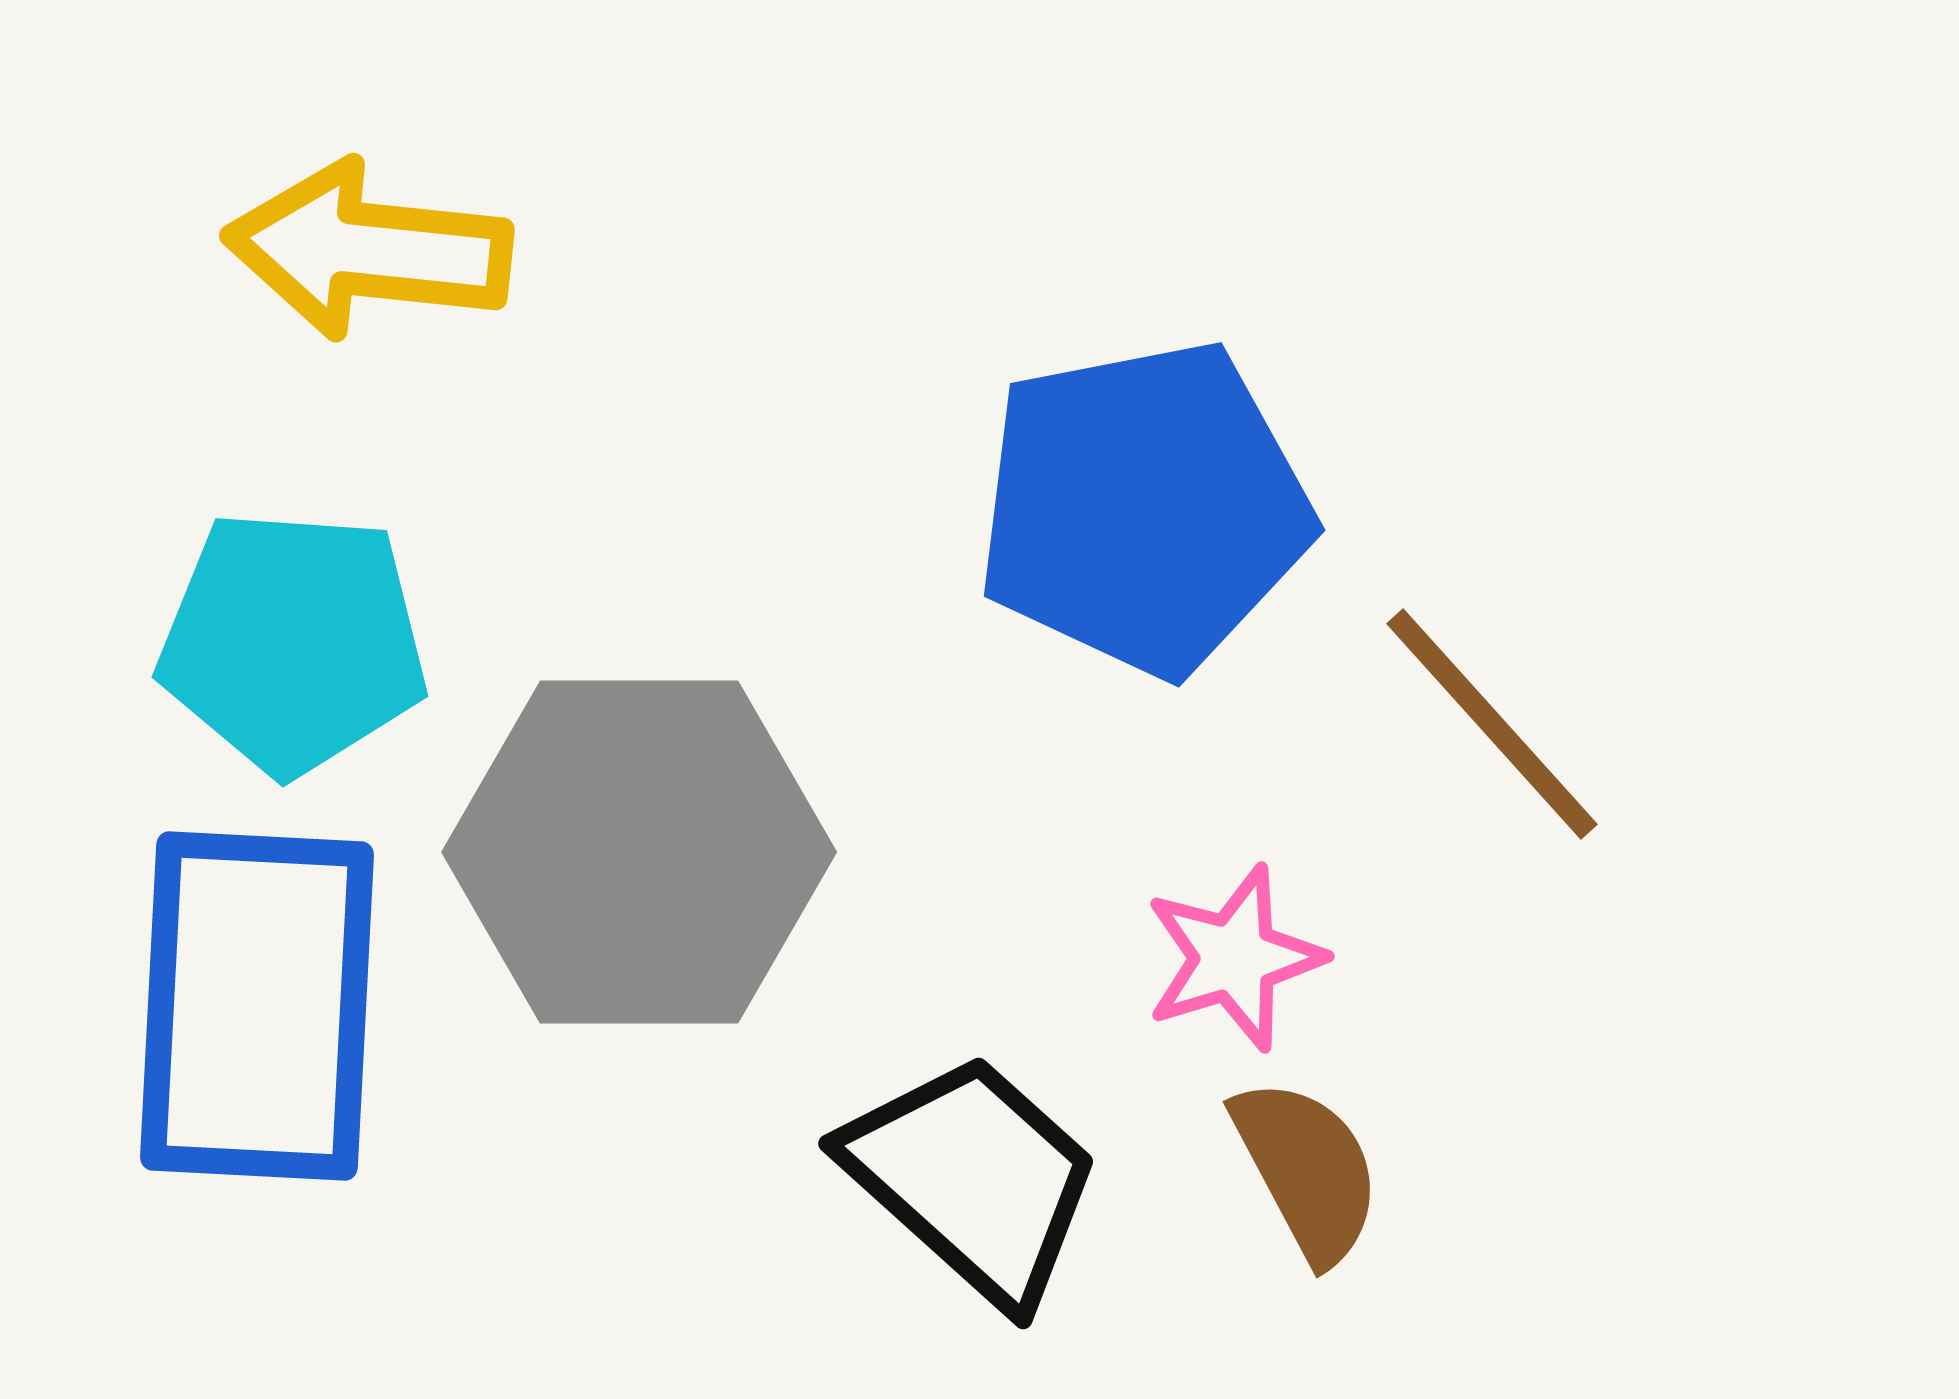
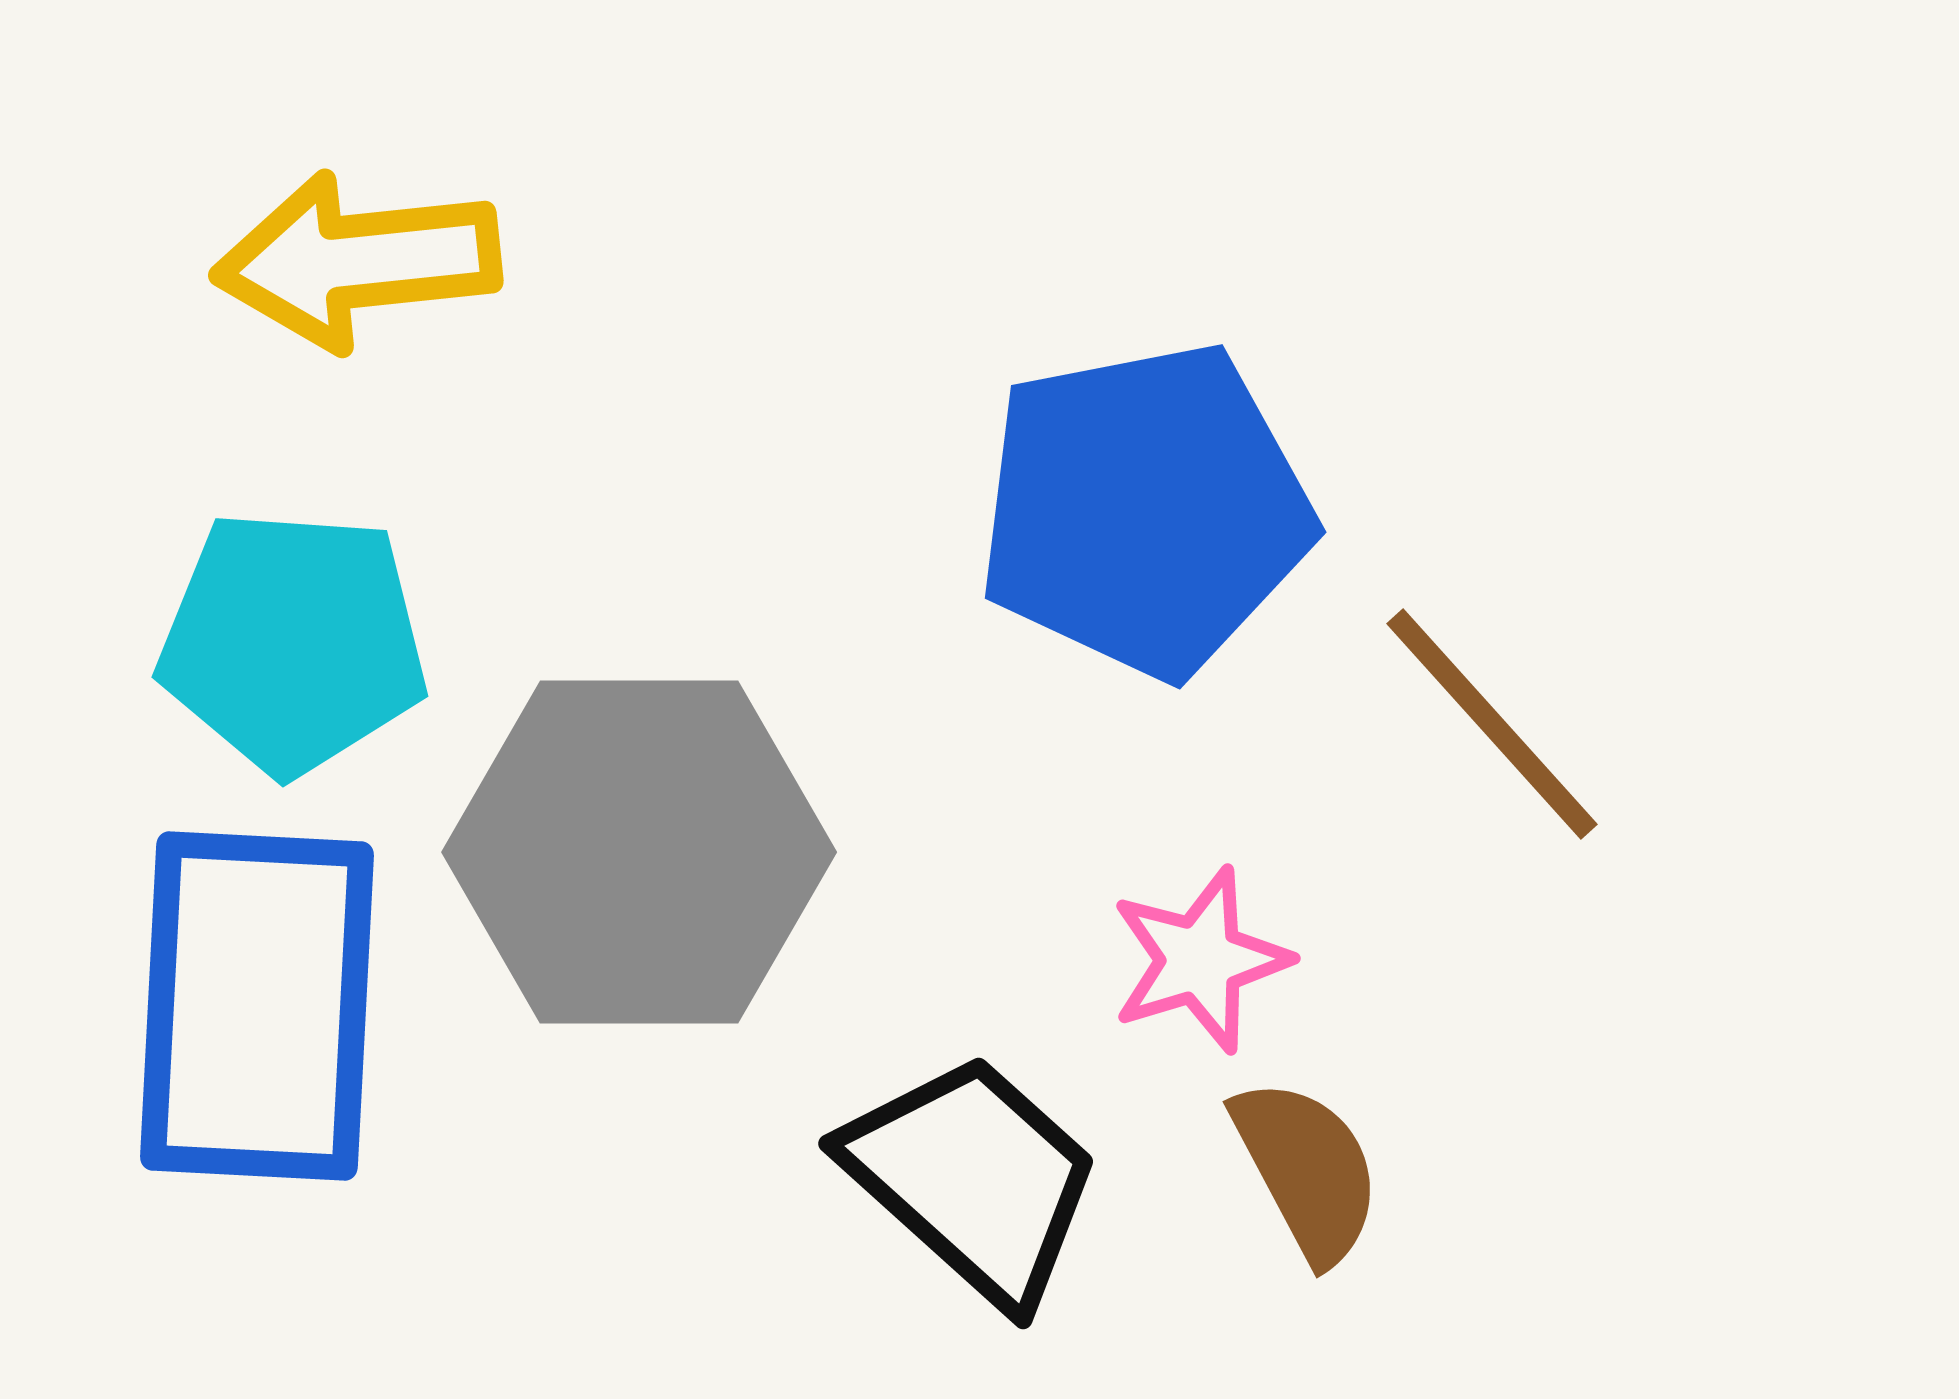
yellow arrow: moved 11 px left, 11 px down; rotated 12 degrees counterclockwise
blue pentagon: moved 1 px right, 2 px down
pink star: moved 34 px left, 2 px down
